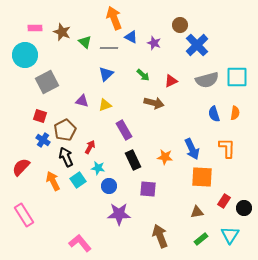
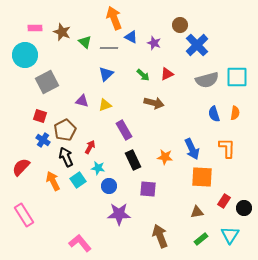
red triangle at (171, 81): moved 4 px left, 7 px up
